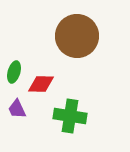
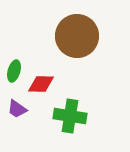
green ellipse: moved 1 px up
purple trapezoid: rotated 30 degrees counterclockwise
